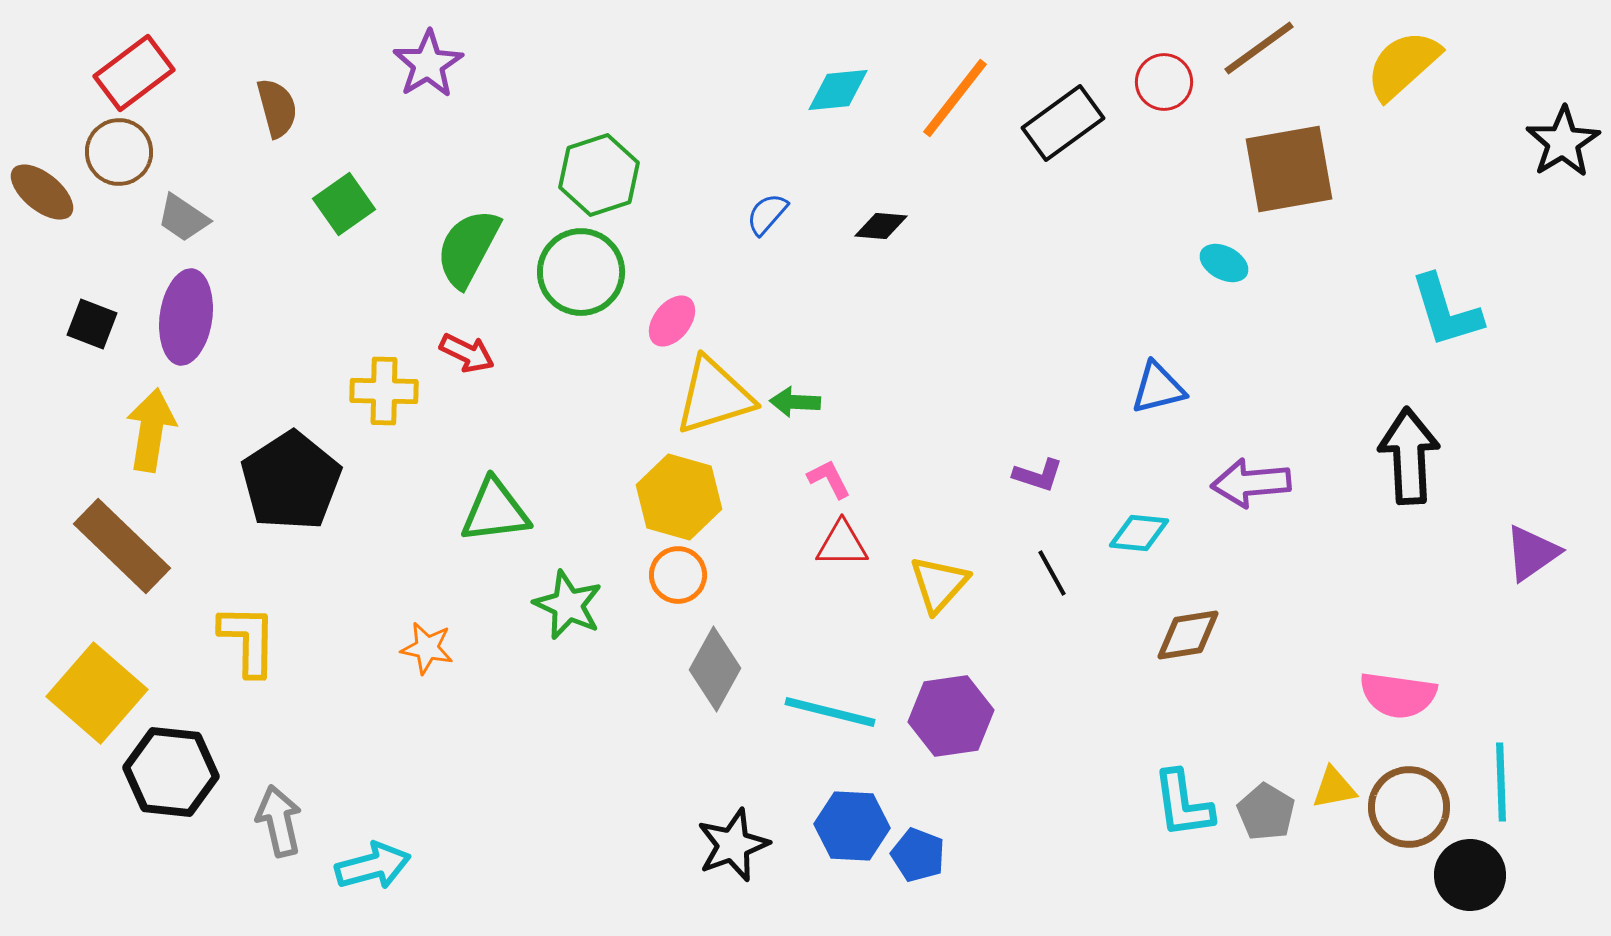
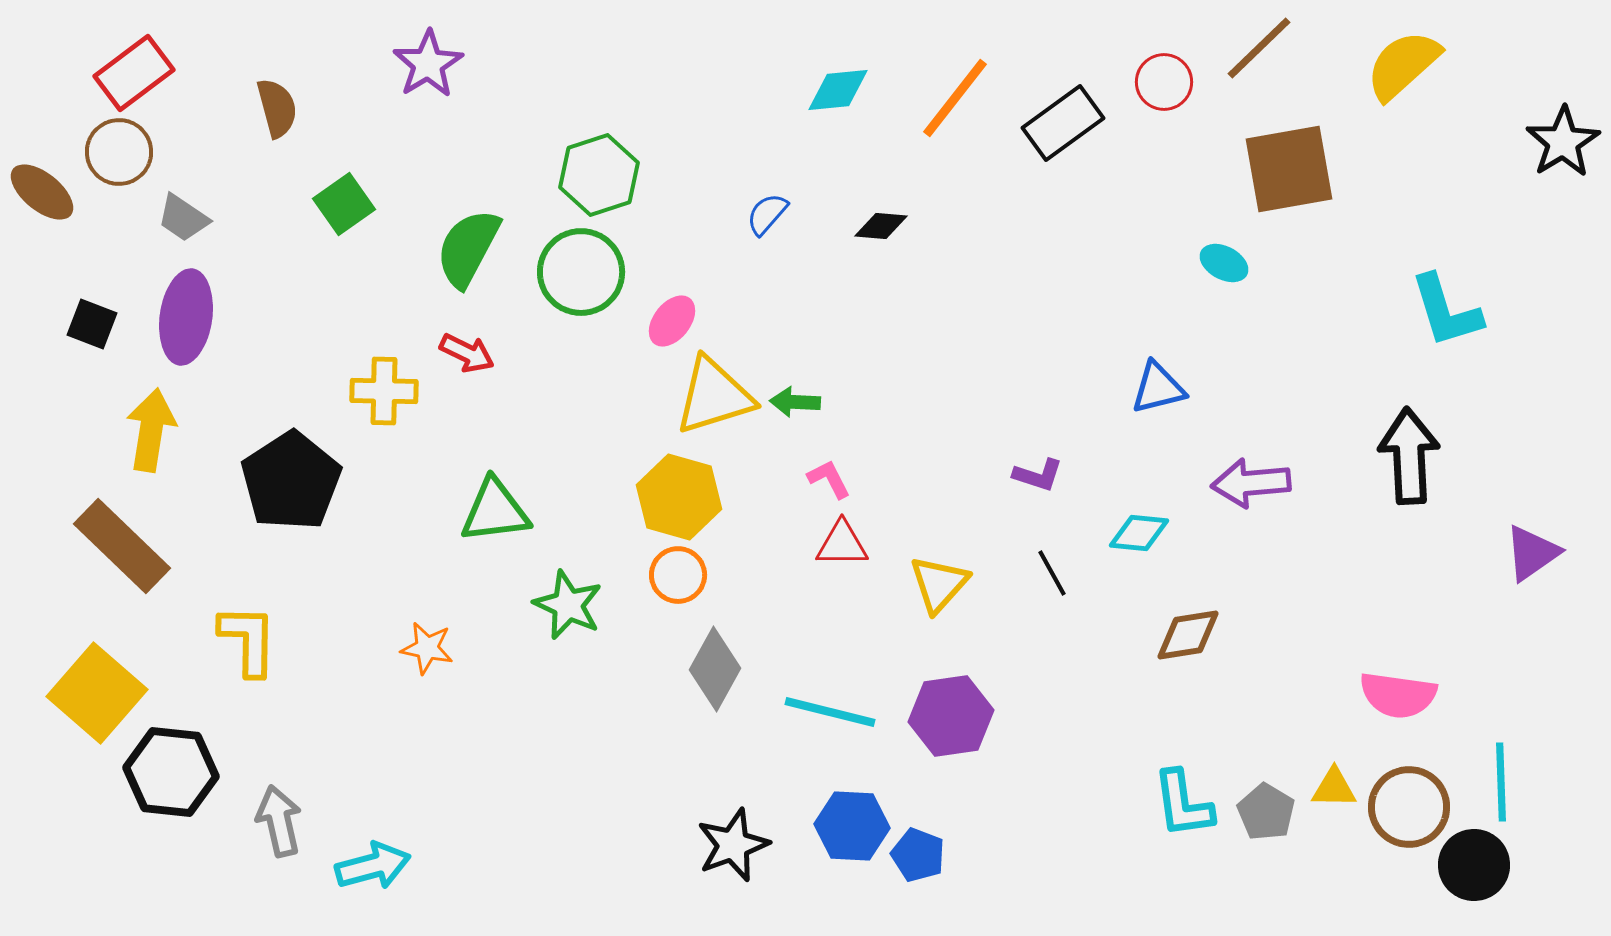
brown line at (1259, 48): rotated 8 degrees counterclockwise
yellow triangle at (1334, 788): rotated 12 degrees clockwise
black circle at (1470, 875): moved 4 px right, 10 px up
